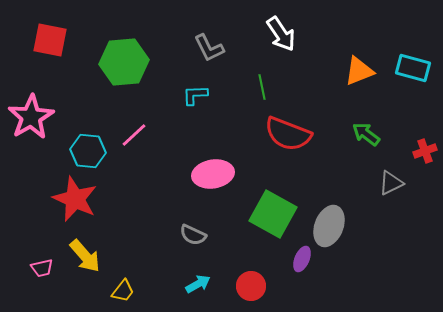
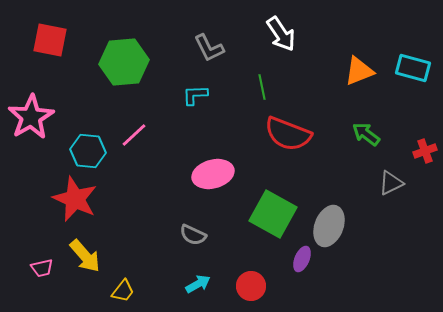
pink ellipse: rotated 6 degrees counterclockwise
